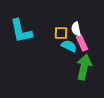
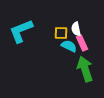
cyan L-shape: rotated 80 degrees clockwise
green arrow: moved 1 px right, 2 px down; rotated 30 degrees counterclockwise
